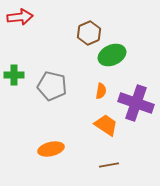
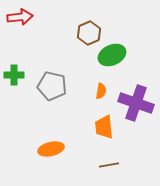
orange trapezoid: moved 2 px left, 2 px down; rotated 130 degrees counterclockwise
